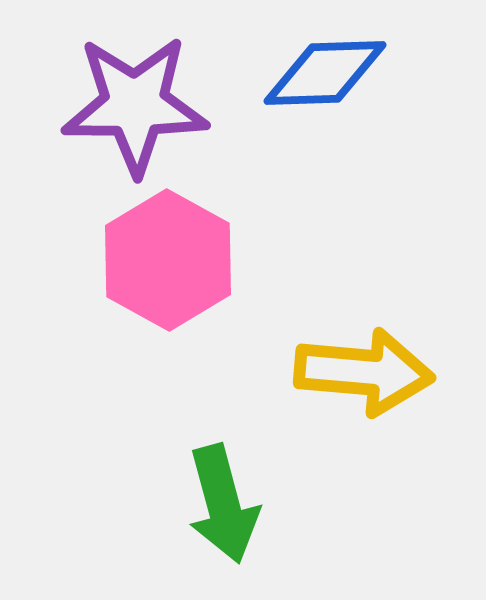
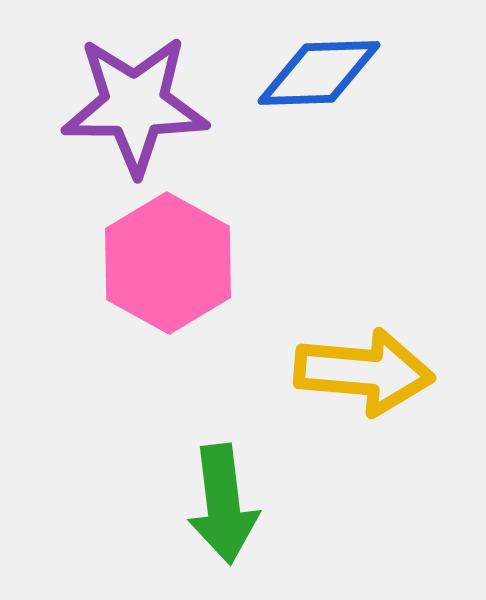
blue diamond: moved 6 px left
pink hexagon: moved 3 px down
green arrow: rotated 8 degrees clockwise
